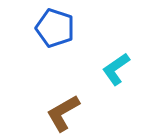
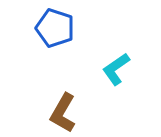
brown L-shape: rotated 30 degrees counterclockwise
